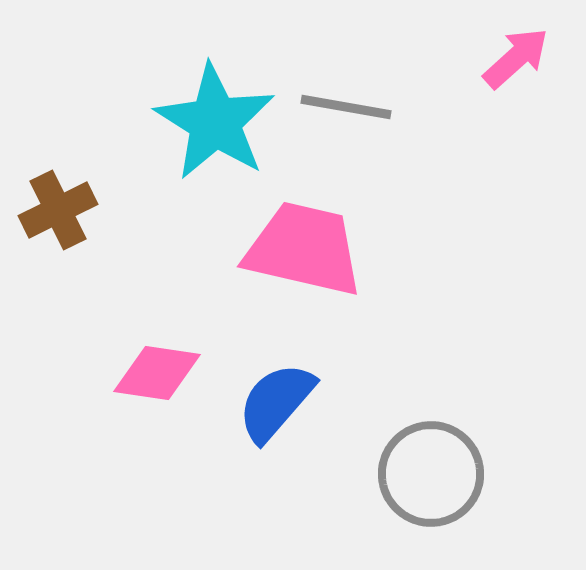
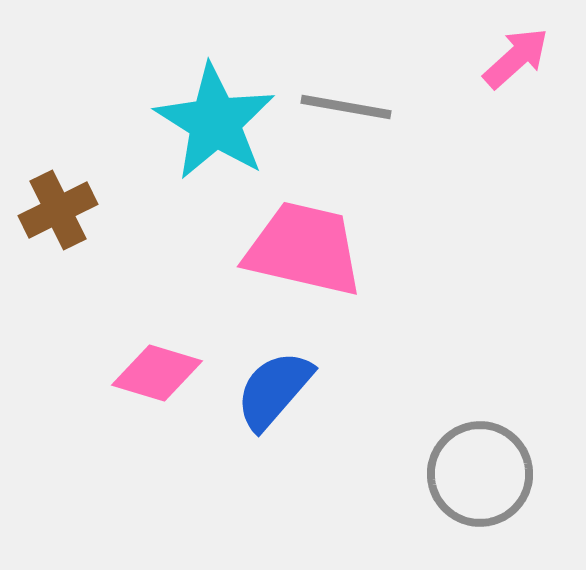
pink diamond: rotated 8 degrees clockwise
blue semicircle: moved 2 px left, 12 px up
gray circle: moved 49 px right
